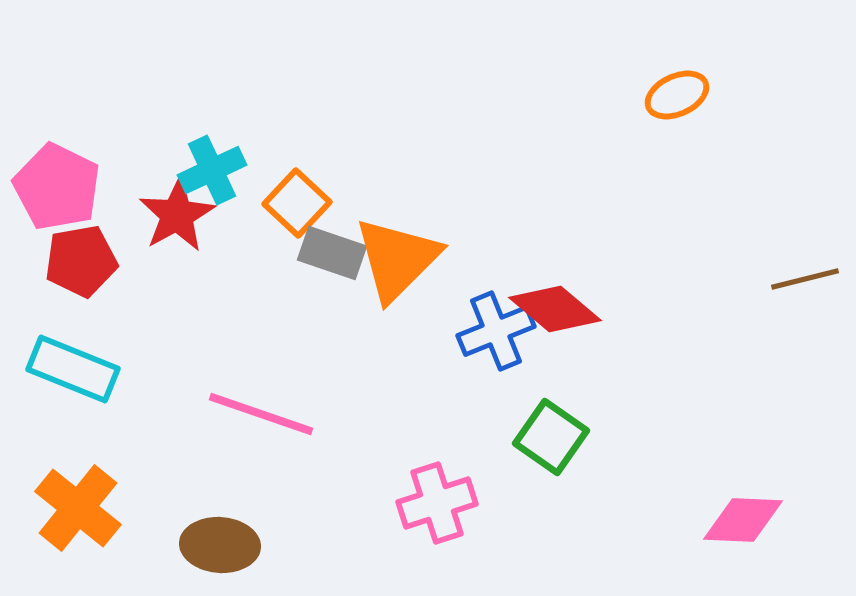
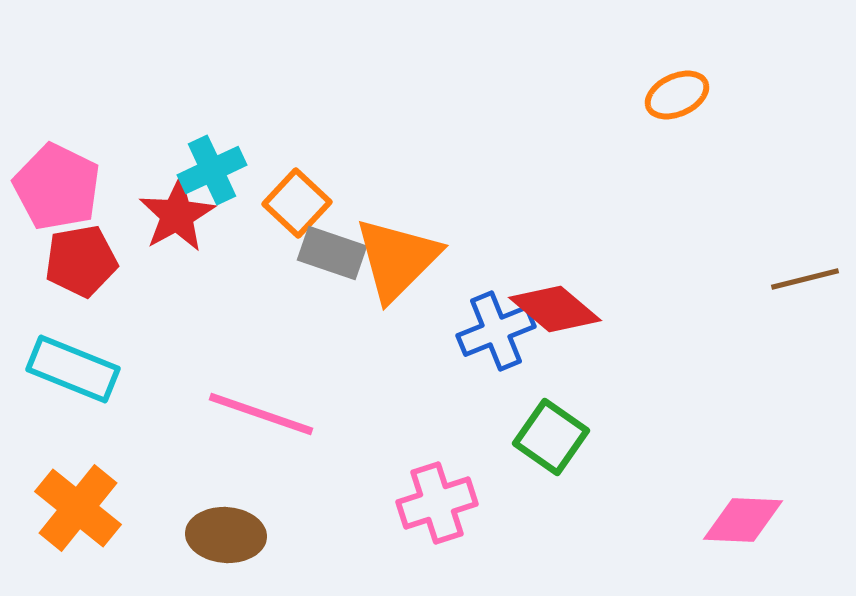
brown ellipse: moved 6 px right, 10 px up
